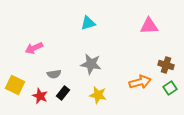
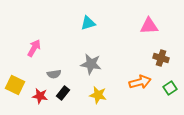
pink arrow: rotated 144 degrees clockwise
brown cross: moved 5 px left, 7 px up
red star: rotated 14 degrees counterclockwise
